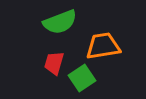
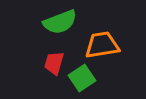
orange trapezoid: moved 1 px left, 1 px up
